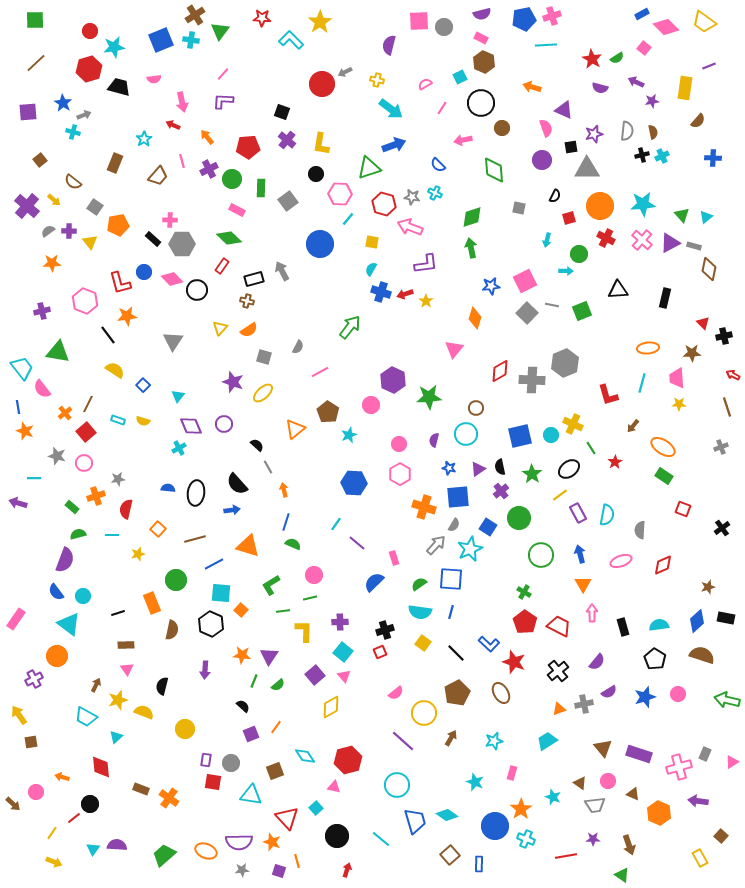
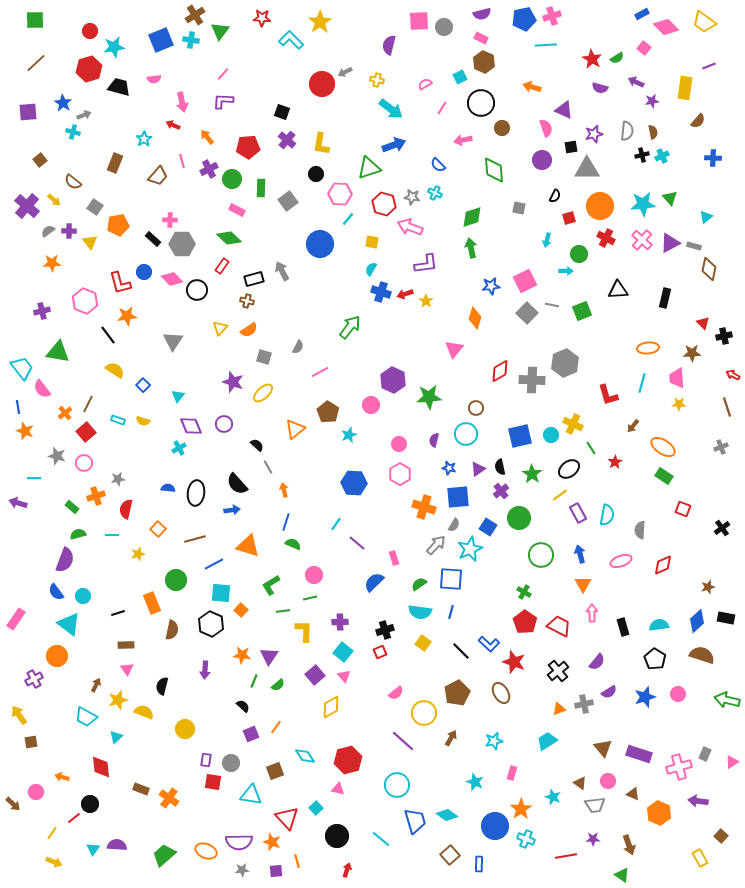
green triangle at (682, 215): moved 12 px left, 17 px up
black line at (456, 653): moved 5 px right, 2 px up
pink triangle at (334, 787): moved 4 px right, 2 px down
purple square at (279, 871): moved 3 px left; rotated 24 degrees counterclockwise
